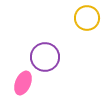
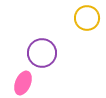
purple circle: moved 3 px left, 4 px up
